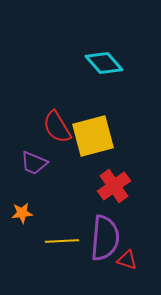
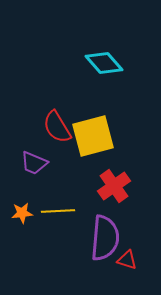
yellow line: moved 4 px left, 30 px up
